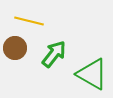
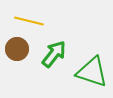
brown circle: moved 2 px right, 1 px down
green triangle: moved 2 px up; rotated 12 degrees counterclockwise
